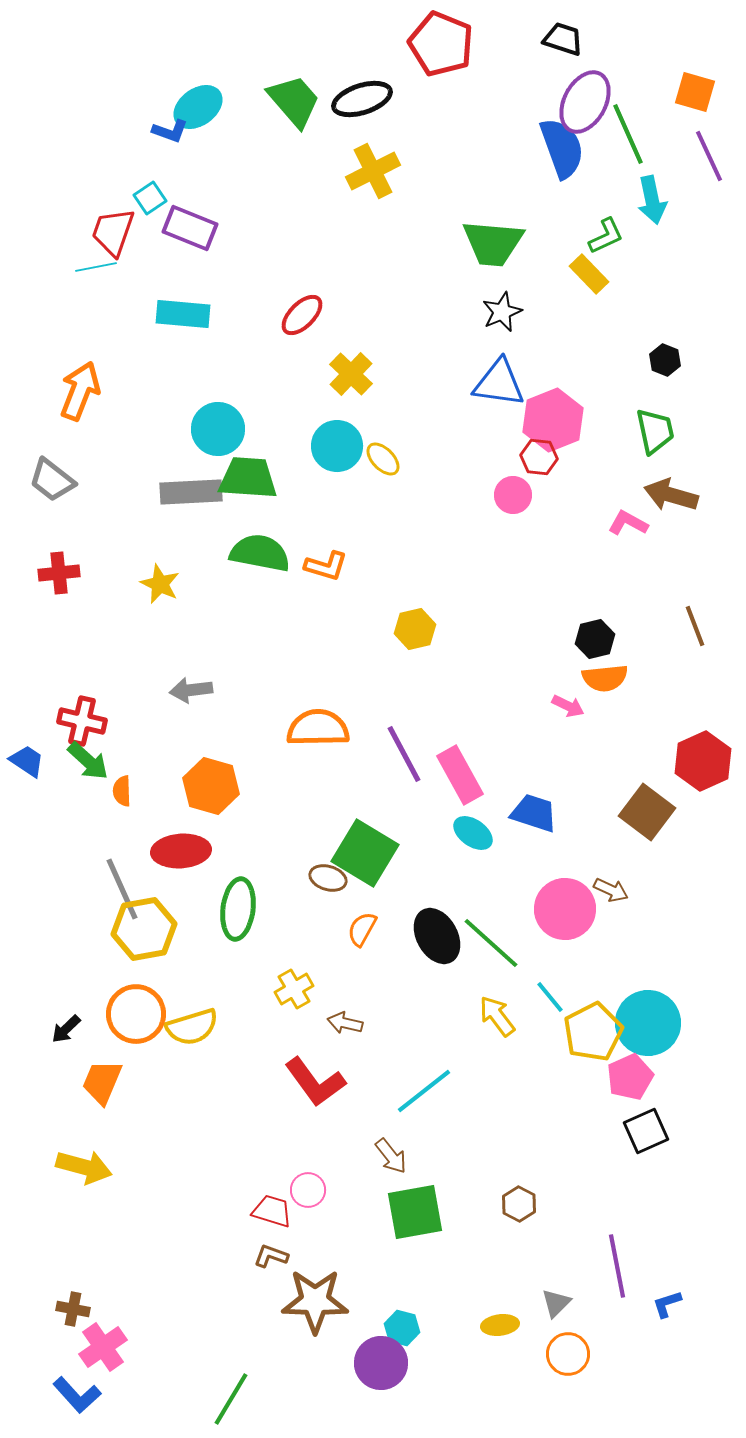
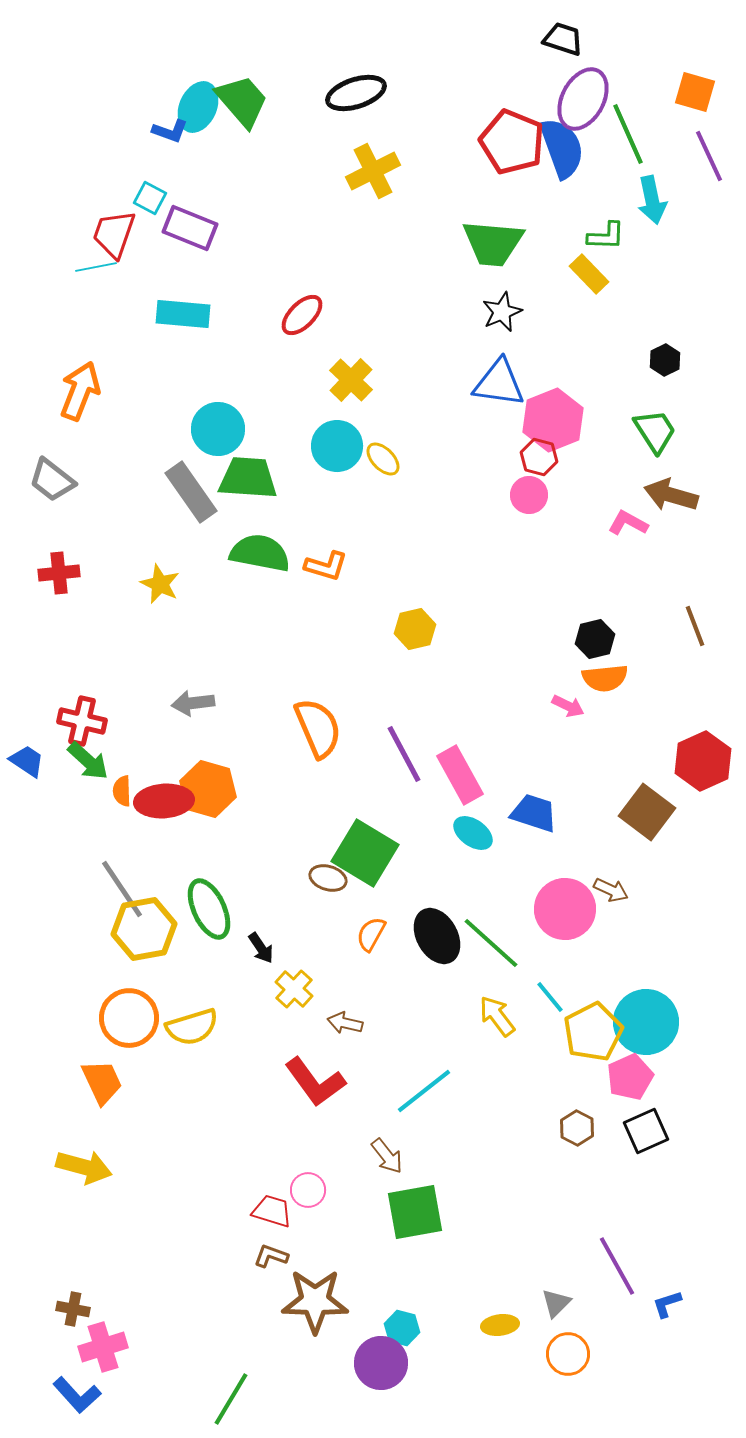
red pentagon at (441, 44): moved 71 px right, 98 px down
black ellipse at (362, 99): moved 6 px left, 6 px up
green trapezoid at (294, 101): moved 52 px left
purple ellipse at (585, 102): moved 2 px left, 3 px up
cyan ellipse at (198, 107): rotated 30 degrees counterclockwise
cyan square at (150, 198): rotated 28 degrees counterclockwise
red trapezoid at (113, 232): moved 1 px right, 2 px down
green L-shape at (606, 236): rotated 27 degrees clockwise
black hexagon at (665, 360): rotated 12 degrees clockwise
yellow cross at (351, 374): moved 6 px down
green trapezoid at (655, 431): rotated 21 degrees counterclockwise
red hexagon at (539, 457): rotated 9 degrees clockwise
gray rectangle at (191, 492): rotated 58 degrees clockwise
pink circle at (513, 495): moved 16 px right
gray arrow at (191, 690): moved 2 px right, 13 px down
orange semicircle at (318, 728): rotated 68 degrees clockwise
orange hexagon at (211, 786): moved 3 px left, 3 px down
red ellipse at (181, 851): moved 17 px left, 50 px up
gray line at (122, 889): rotated 10 degrees counterclockwise
green ellipse at (238, 909): moved 29 px left; rotated 32 degrees counterclockwise
orange semicircle at (362, 929): moved 9 px right, 5 px down
yellow cross at (294, 989): rotated 18 degrees counterclockwise
orange circle at (136, 1014): moved 7 px left, 4 px down
cyan circle at (648, 1023): moved 2 px left, 1 px up
black arrow at (66, 1029): moved 195 px right, 81 px up; rotated 80 degrees counterclockwise
orange trapezoid at (102, 1082): rotated 132 degrees clockwise
brown arrow at (391, 1156): moved 4 px left
brown hexagon at (519, 1204): moved 58 px right, 76 px up
purple line at (617, 1266): rotated 18 degrees counterclockwise
pink cross at (103, 1347): rotated 18 degrees clockwise
